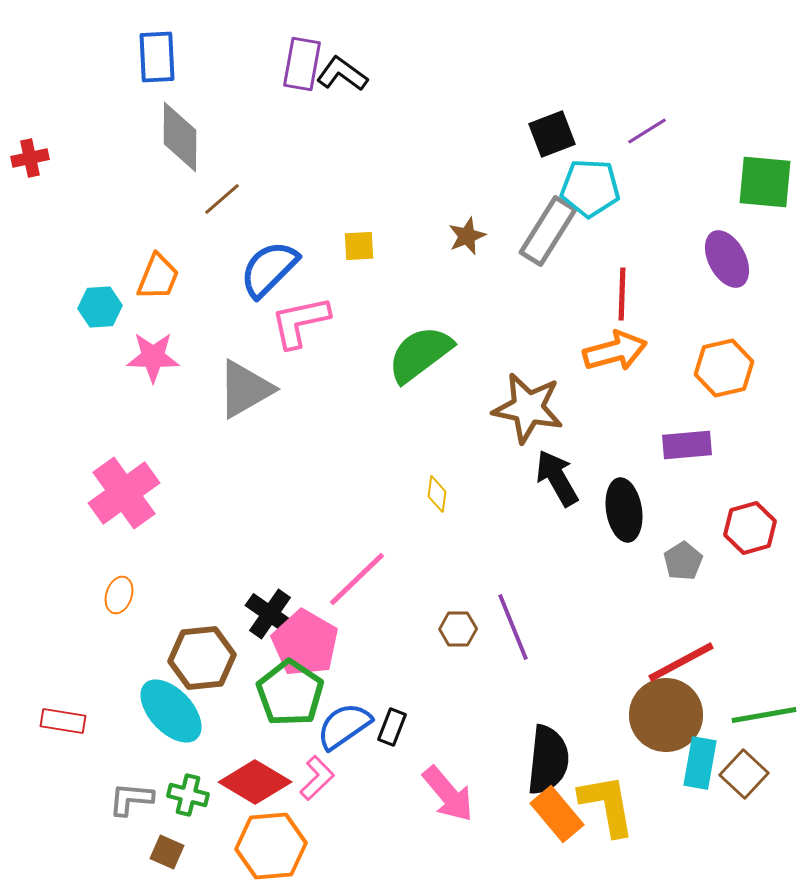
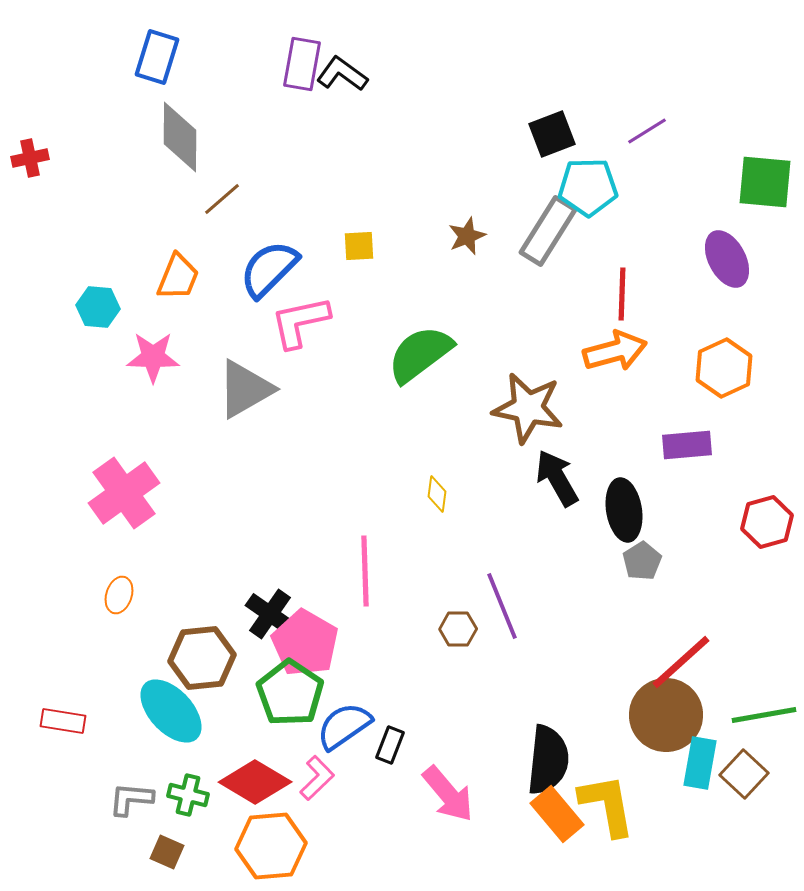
blue rectangle at (157, 57): rotated 20 degrees clockwise
cyan pentagon at (590, 188): moved 2 px left, 1 px up; rotated 4 degrees counterclockwise
orange trapezoid at (158, 277): moved 20 px right
cyan hexagon at (100, 307): moved 2 px left; rotated 9 degrees clockwise
orange hexagon at (724, 368): rotated 12 degrees counterclockwise
red hexagon at (750, 528): moved 17 px right, 6 px up
gray pentagon at (683, 561): moved 41 px left
pink line at (357, 579): moved 8 px right, 8 px up; rotated 48 degrees counterclockwise
purple line at (513, 627): moved 11 px left, 21 px up
red line at (681, 662): rotated 14 degrees counterclockwise
black rectangle at (392, 727): moved 2 px left, 18 px down
